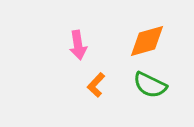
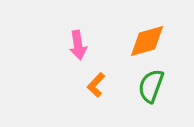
green semicircle: moved 1 px right, 1 px down; rotated 84 degrees clockwise
